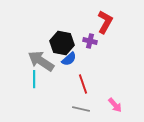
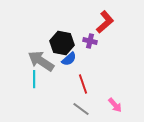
red L-shape: rotated 20 degrees clockwise
gray line: rotated 24 degrees clockwise
